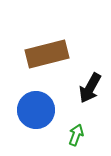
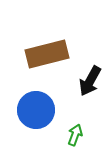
black arrow: moved 7 px up
green arrow: moved 1 px left
